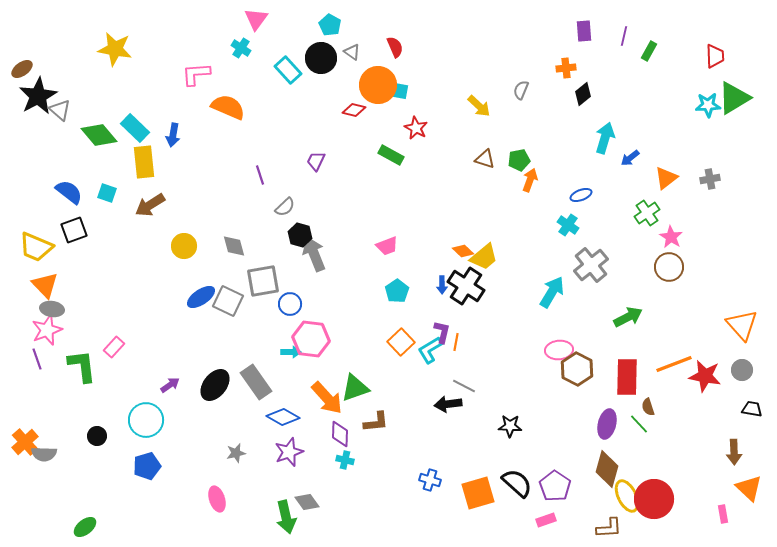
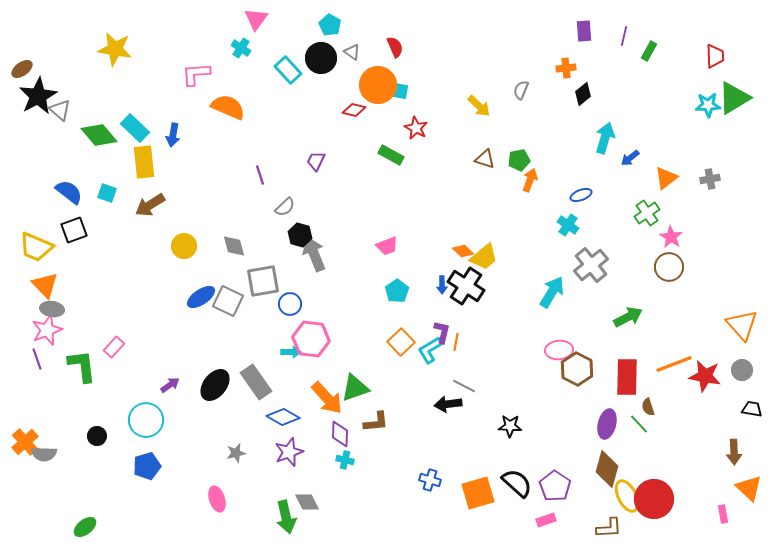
gray diamond at (307, 502): rotated 10 degrees clockwise
